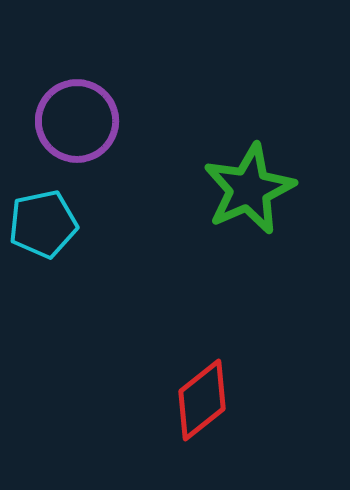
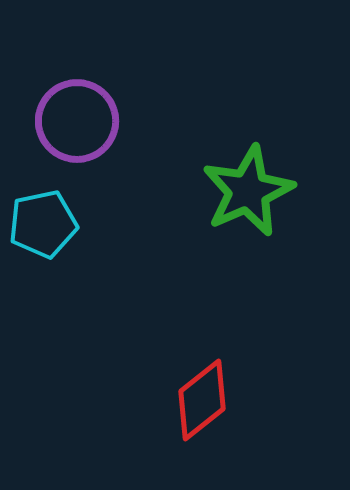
green star: moved 1 px left, 2 px down
